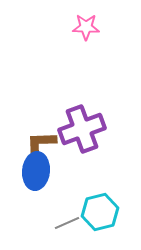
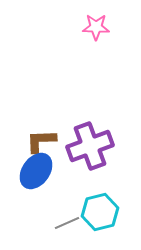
pink star: moved 10 px right
purple cross: moved 8 px right, 17 px down
brown L-shape: moved 2 px up
blue ellipse: rotated 30 degrees clockwise
